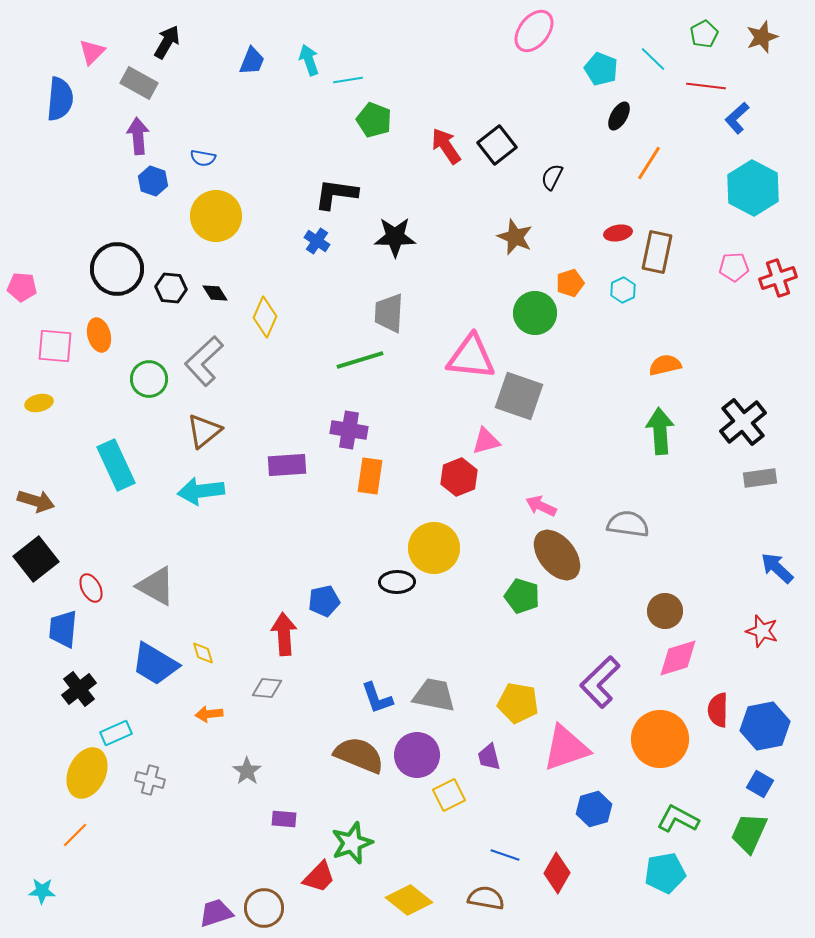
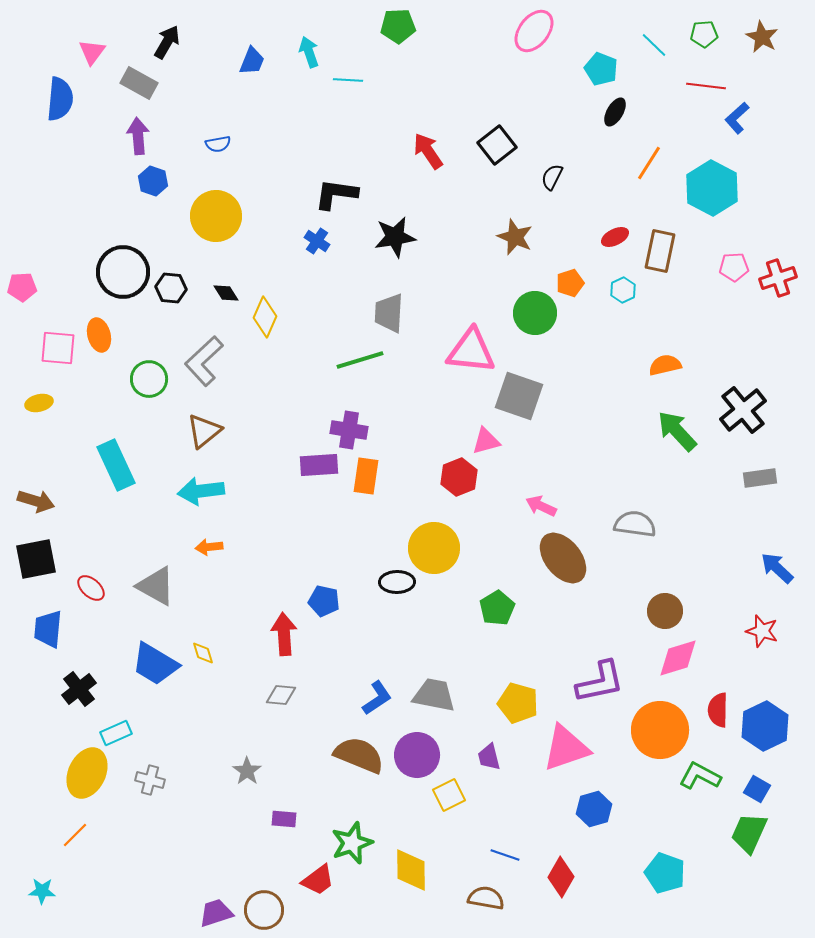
green pentagon at (704, 34): rotated 24 degrees clockwise
brown star at (762, 37): rotated 24 degrees counterclockwise
pink triangle at (92, 52): rotated 8 degrees counterclockwise
cyan line at (653, 59): moved 1 px right, 14 px up
cyan arrow at (309, 60): moved 8 px up
cyan line at (348, 80): rotated 12 degrees clockwise
black ellipse at (619, 116): moved 4 px left, 4 px up
green pentagon at (374, 120): moved 24 px right, 94 px up; rotated 24 degrees counterclockwise
red arrow at (446, 146): moved 18 px left, 5 px down
blue semicircle at (203, 158): moved 15 px right, 14 px up; rotated 20 degrees counterclockwise
cyan hexagon at (753, 188): moved 41 px left
red ellipse at (618, 233): moved 3 px left, 4 px down; rotated 16 degrees counterclockwise
black star at (395, 237): rotated 9 degrees counterclockwise
brown rectangle at (657, 252): moved 3 px right, 1 px up
black circle at (117, 269): moved 6 px right, 3 px down
pink pentagon at (22, 287): rotated 8 degrees counterclockwise
black diamond at (215, 293): moved 11 px right
pink square at (55, 346): moved 3 px right, 2 px down
pink triangle at (471, 357): moved 6 px up
black cross at (743, 422): moved 12 px up
green arrow at (660, 431): moved 17 px right; rotated 39 degrees counterclockwise
purple rectangle at (287, 465): moved 32 px right
orange rectangle at (370, 476): moved 4 px left
gray semicircle at (628, 524): moved 7 px right
brown ellipse at (557, 555): moved 6 px right, 3 px down
black square at (36, 559): rotated 27 degrees clockwise
red ellipse at (91, 588): rotated 20 degrees counterclockwise
green pentagon at (522, 596): moved 25 px left, 12 px down; rotated 24 degrees clockwise
blue pentagon at (324, 601): rotated 24 degrees clockwise
blue trapezoid at (63, 629): moved 15 px left
purple L-shape at (600, 682): rotated 148 degrees counterclockwise
gray diamond at (267, 688): moved 14 px right, 7 px down
blue L-shape at (377, 698): rotated 105 degrees counterclockwise
yellow pentagon at (518, 703): rotated 6 degrees clockwise
orange arrow at (209, 714): moved 167 px up
blue hexagon at (765, 726): rotated 15 degrees counterclockwise
orange circle at (660, 739): moved 9 px up
blue square at (760, 784): moved 3 px left, 5 px down
green L-shape at (678, 819): moved 22 px right, 43 px up
red diamond at (557, 873): moved 4 px right, 4 px down
cyan pentagon at (665, 873): rotated 30 degrees clockwise
red trapezoid at (319, 877): moved 1 px left, 3 px down; rotated 9 degrees clockwise
yellow diamond at (409, 900): moved 2 px right, 30 px up; rotated 51 degrees clockwise
brown circle at (264, 908): moved 2 px down
